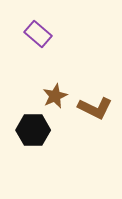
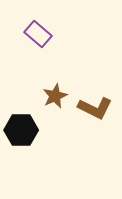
black hexagon: moved 12 px left
